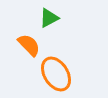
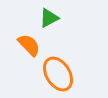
orange ellipse: moved 2 px right
